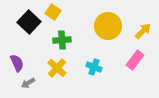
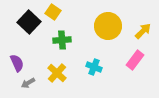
yellow cross: moved 5 px down
